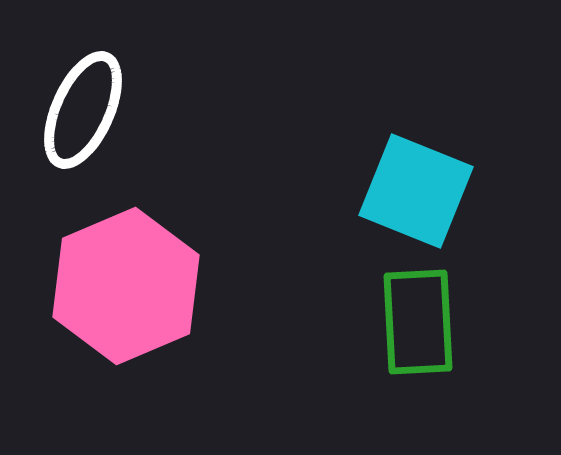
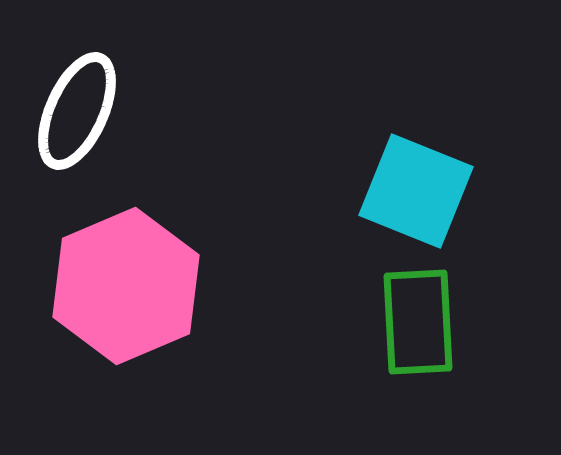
white ellipse: moved 6 px left, 1 px down
